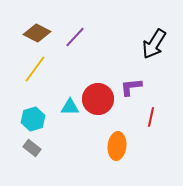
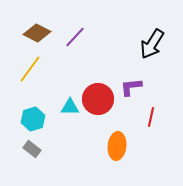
black arrow: moved 2 px left
yellow line: moved 5 px left
gray rectangle: moved 1 px down
